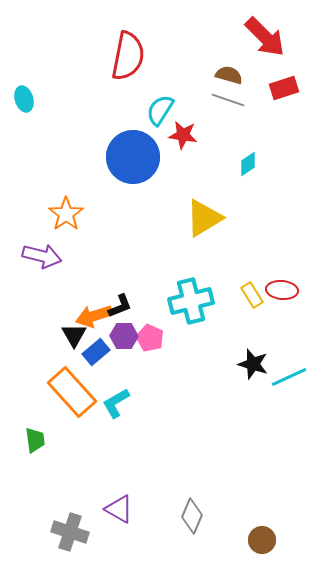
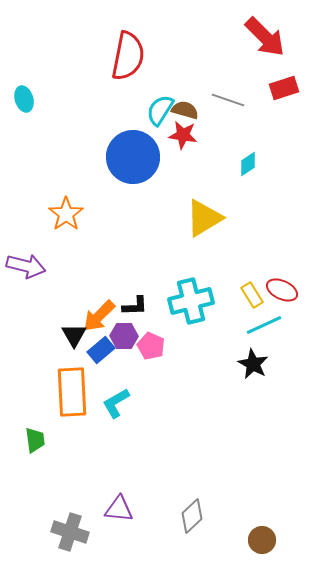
brown semicircle: moved 44 px left, 35 px down
purple arrow: moved 16 px left, 10 px down
red ellipse: rotated 20 degrees clockwise
black L-shape: moved 15 px right; rotated 20 degrees clockwise
orange arrow: moved 5 px right; rotated 27 degrees counterclockwise
pink pentagon: moved 1 px right, 8 px down
blue rectangle: moved 5 px right, 2 px up
black star: rotated 12 degrees clockwise
cyan line: moved 25 px left, 52 px up
orange rectangle: rotated 39 degrees clockwise
purple triangle: rotated 24 degrees counterclockwise
gray diamond: rotated 24 degrees clockwise
